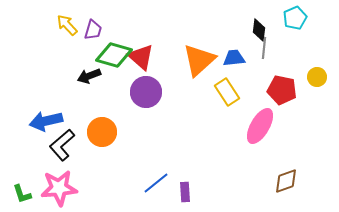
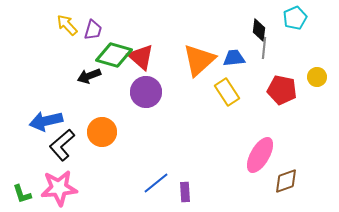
pink ellipse: moved 29 px down
